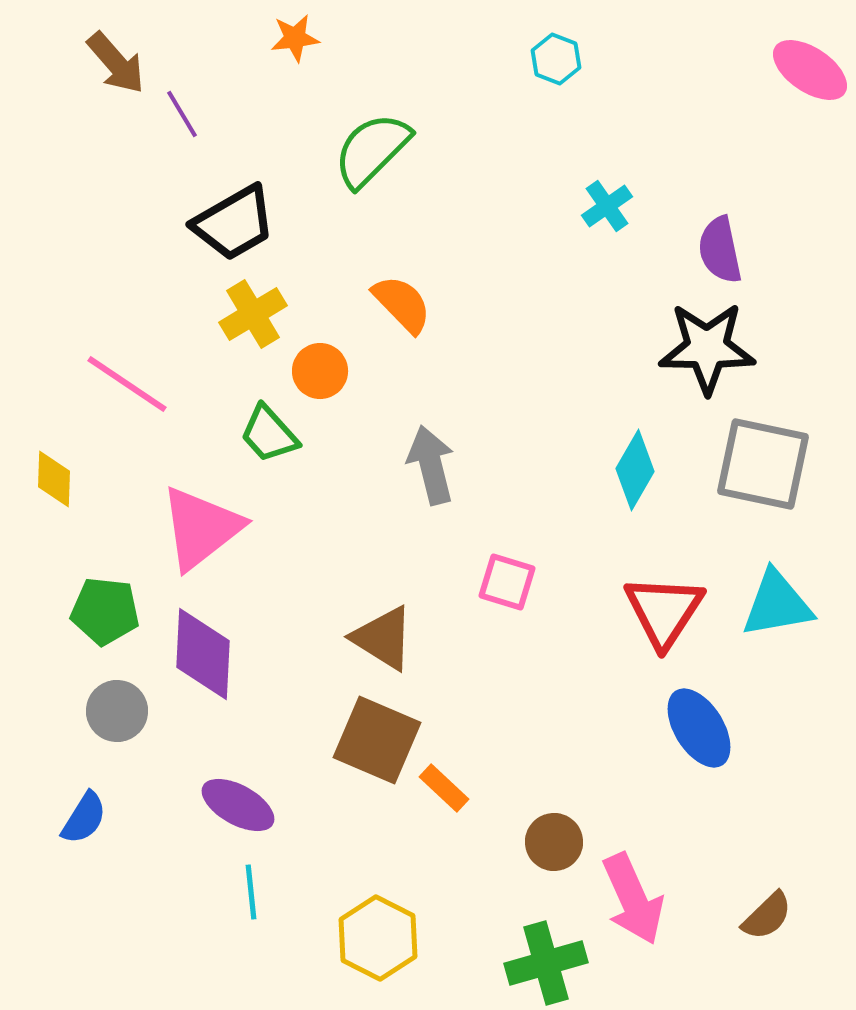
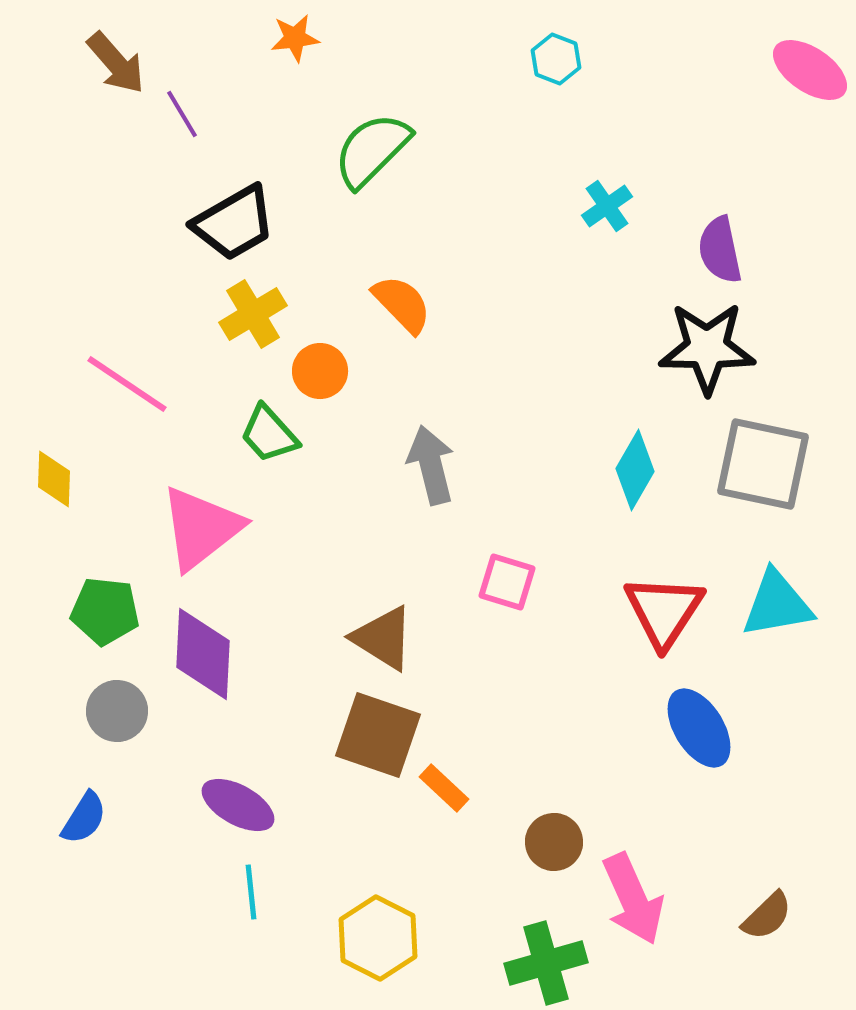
brown square: moved 1 px right, 5 px up; rotated 4 degrees counterclockwise
